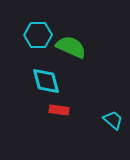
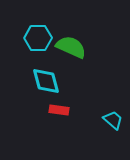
cyan hexagon: moved 3 px down
